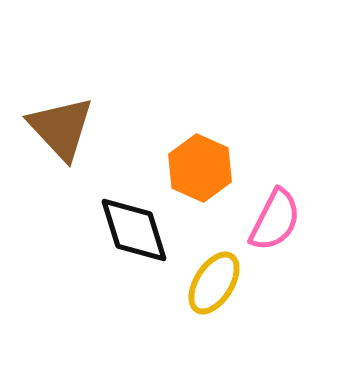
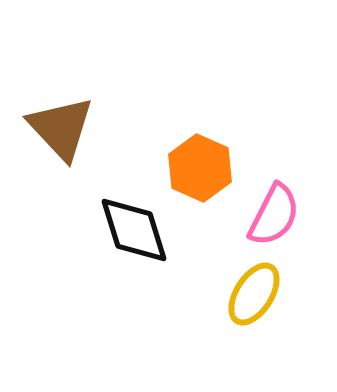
pink semicircle: moved 1 px left, 5 px up
yellow ellipse: moved 40 px right, 11 px down
